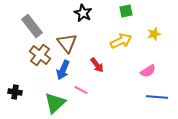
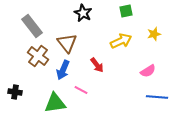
brown cross: moved 2 px left, 1 px down
green triangle: rotated 35 degrees clockwise
